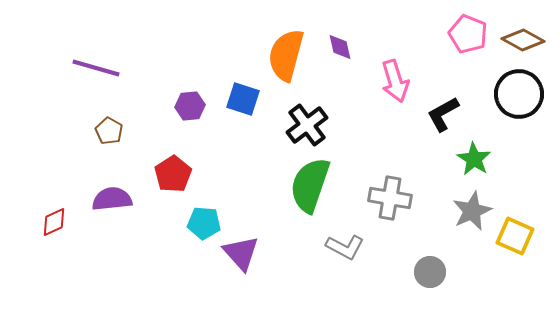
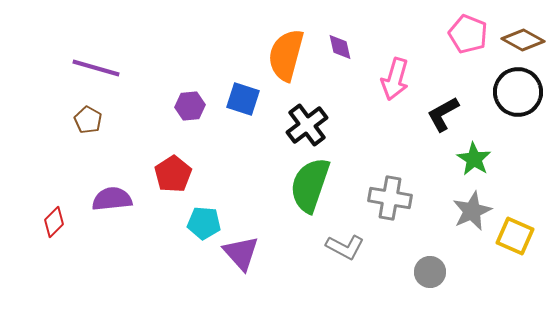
pink arrow: moved 2 px up; rotated 33 degrees clockwise
black circle: moved 1 px left, 2 px up
brown pentagon: moved 21 px left, 11 px up
red diamond: rotated 20 degrees counterclockwise
